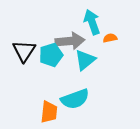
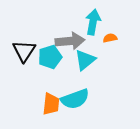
cyan arrow: moved 1 px right; rotated 30 degrees clockwise
cyan pentagon: moved 1 px left, 2 px down
orange trapezoid: moved 2 px right, 8 px up
